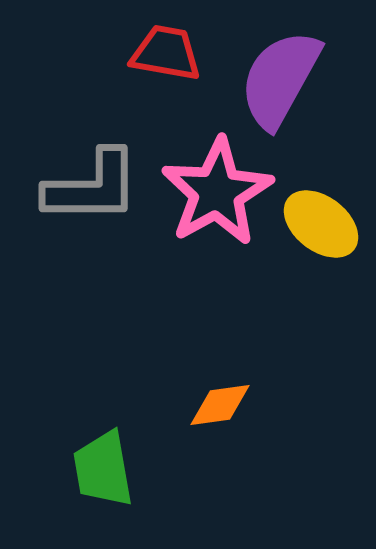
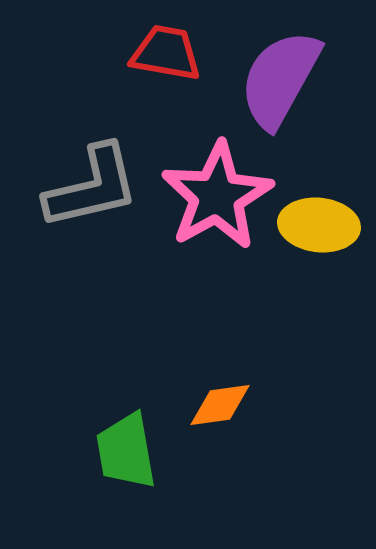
gray L-shape: rotated 13 degrees counterclockwise
pink star: moved 4 px down
yellow ellipse: moved 2 px left, 1 px down; rotated 32 degrees counterclockwise
green trapezoid: moved 23 px right, 18 px up
